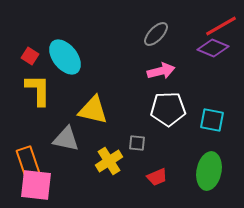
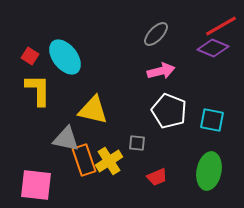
white pentagon: moved 1 px right, 2 px down; rotated 24 degrees clockwise
orange rectangle: moved 56 px right, 2 px up
